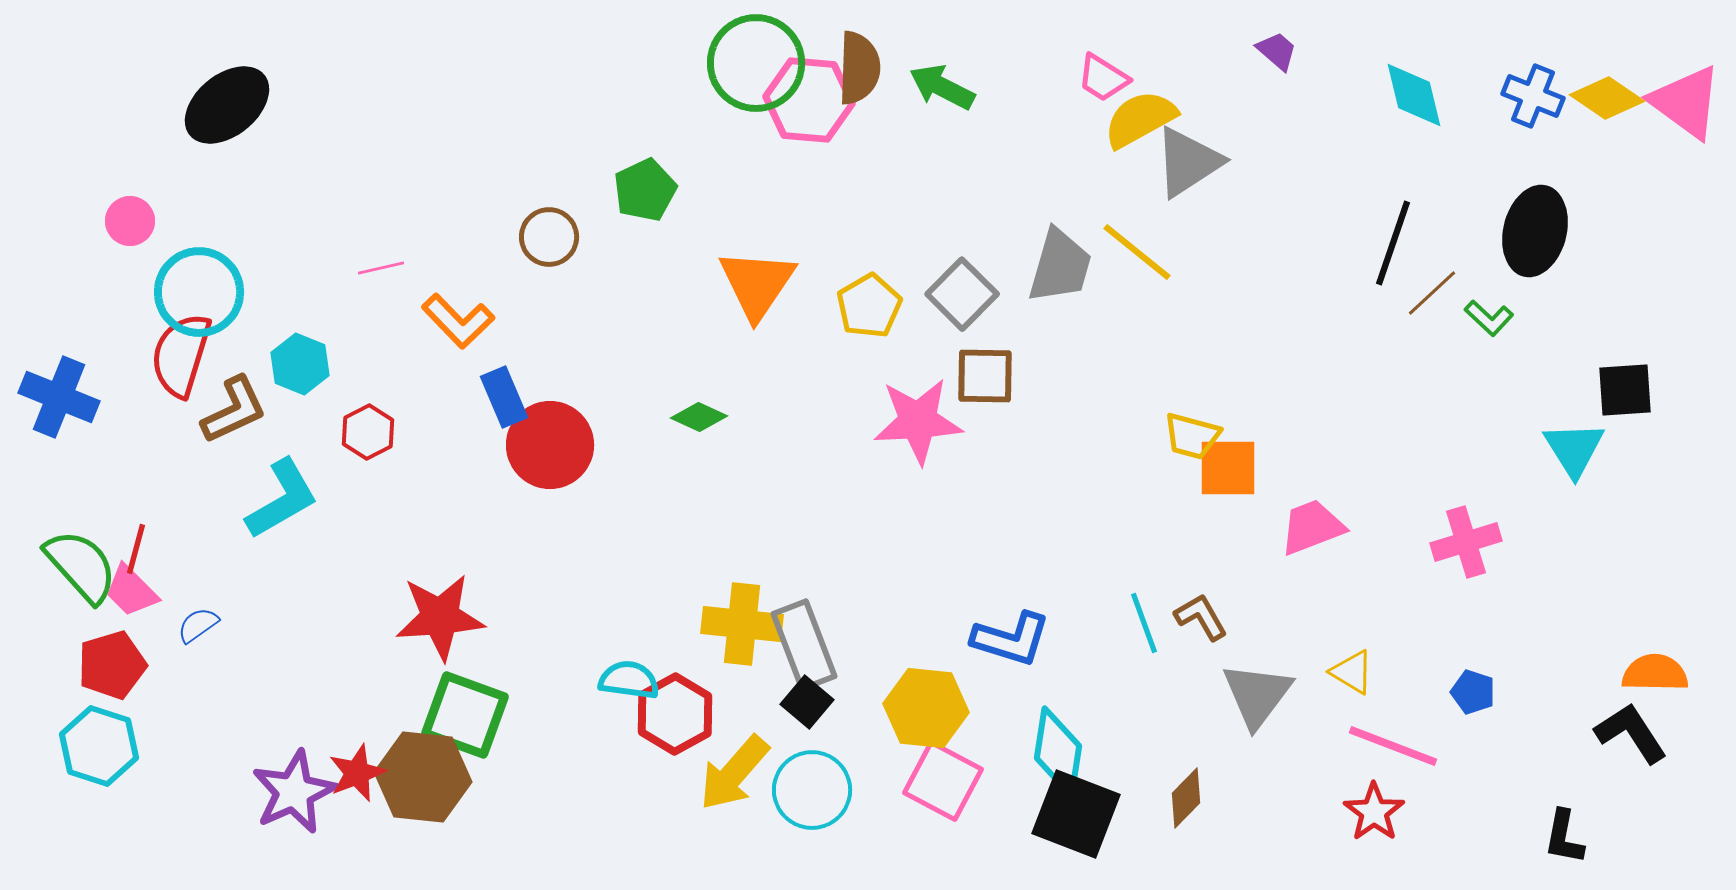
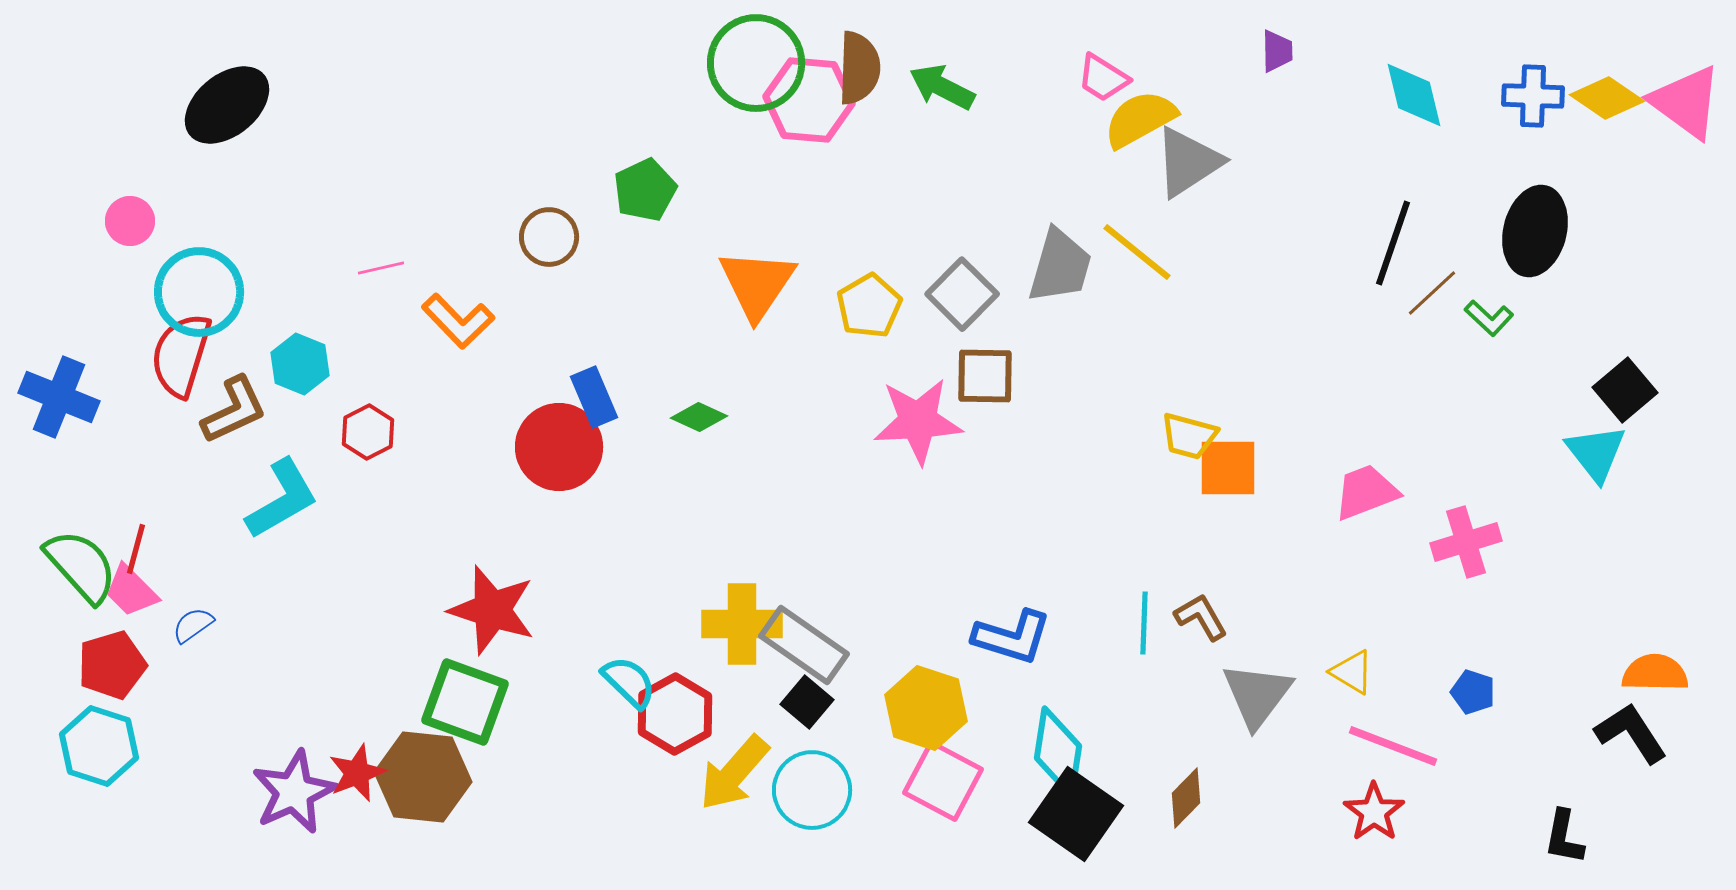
purple trapezoid at (1277, 51): rotated 48 degrees clockwise
blue cross at (1533, 96): rotated 20 degrees counterclockwise
black square at (1625, 390): rotated 36 degrees counterclockwise
blue rectangle at (504, 397): moved 90 px right
yellow trapezoid at (1192, 436): moved 3 px left
red circle at (550, 445): moved 9 px right, 2 px down
cyan triangle at (1574, 449): moved 22 px right, 4 px down; rotated 6 degrees counterclockwise
pink trapezoid at (1312, 527): moved 54 px right, 35 px up
red star at (440, 617): moved 52 px right, 7 px up; rotated 22 degrees clockwise
cyan line at (1144, 623): rotated 22 degrees clockwise
yellow cross at (742, 624): rotated 6 degrees counterclockwise
blue semicircle at (198, 625): moved 5 px left
blue L-shape at (1011, 639): moved 1 px right, 2 px up
gray rectangle at (804, 645): rotated 34 degrees counterclockwise
cyan semicircle at (629, 680): moved 2 px down; rotated 36 degrees clockwise
yellow hexagon at (926, 708): rotated 12 degrees clockwise
green square at (465, 715): moved 13 px up
black square at (1076, 814): rotated 14 degrees clockwise
